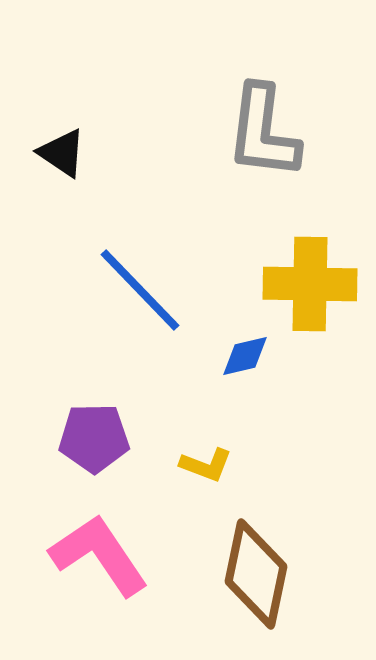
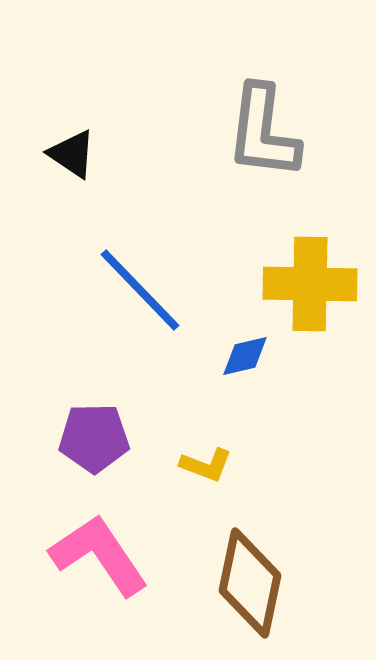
black triangle: moved 10 px right, 1 px down
brown diamond: moved 6 px left, 9 px down
